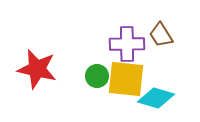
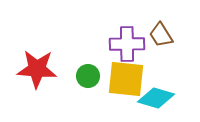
red star: rotated 9 degrees counterclockwise
green circle: moved 9 px left
